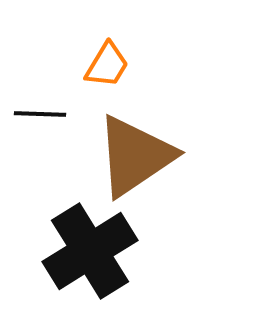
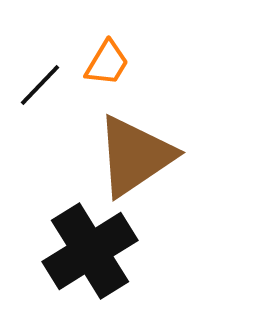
orange trapezoid: moved 2 px up
black line: moved 29 px up; rotated 48 degrees counterclockwise
